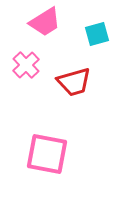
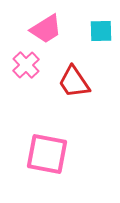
pink trapezoid: moved 1 px right, 7 px down
cyan square: moved 4 px right, 3 px up; rotated 15 degrees clockwise
red trapezoid: rotated 72 degrees clockwise
